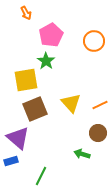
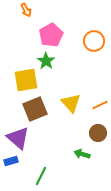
orange arrow: moved 3 px up
